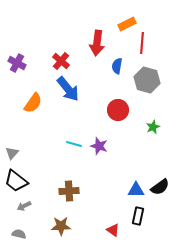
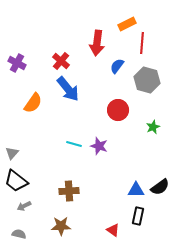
blue semicircle: rotated 28 degrees clockwise
